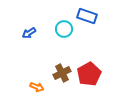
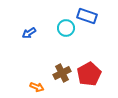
cyan circle: moved 2 px right, 1 px up
